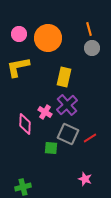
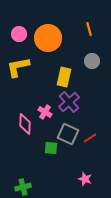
gray circle: moved 13 px down
purple cross: moved 2 px right, 3 px up
